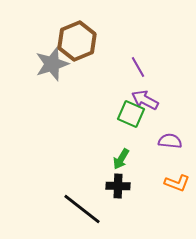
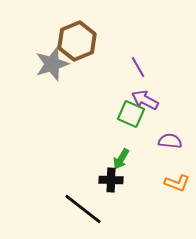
black cross: moved 7 px left, 6 px up
black line: moved 1 px right
